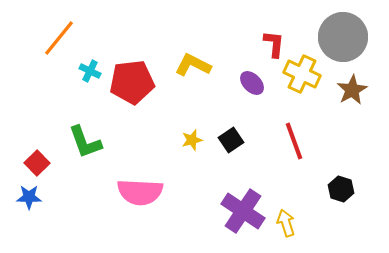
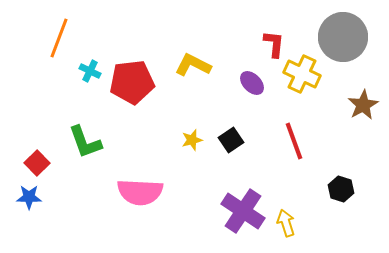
orange line: rotated 18 degrees counterclockwise
brown star: moved 11 px right, 15 px down
